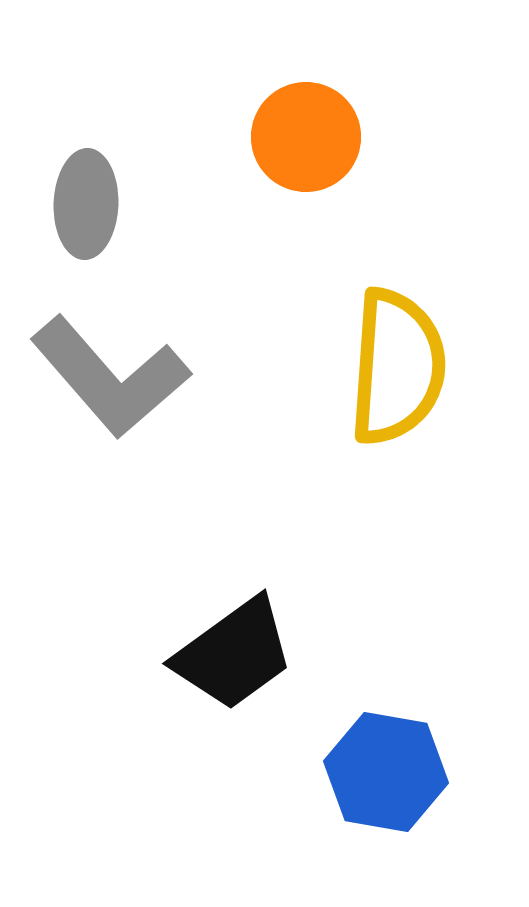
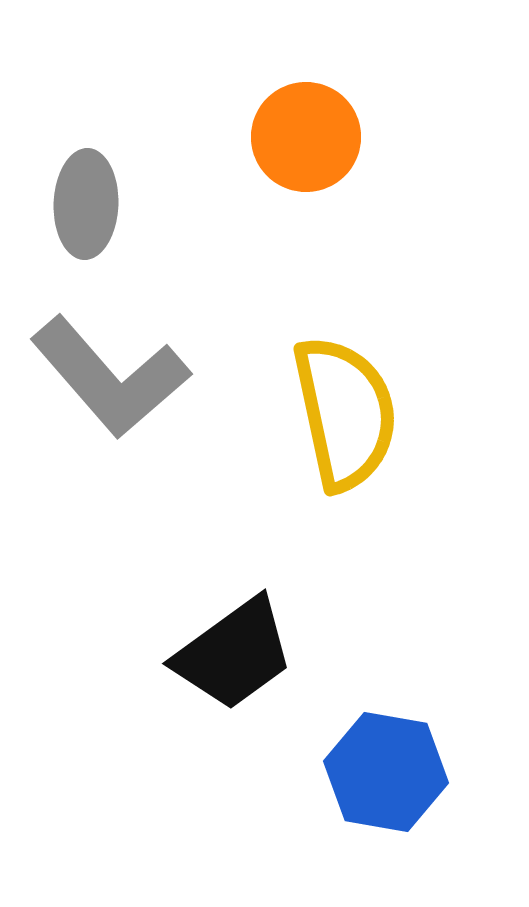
yellow semicircle: moved 52 px left, 46 px down; rotated 16 degrees counterclockwise
